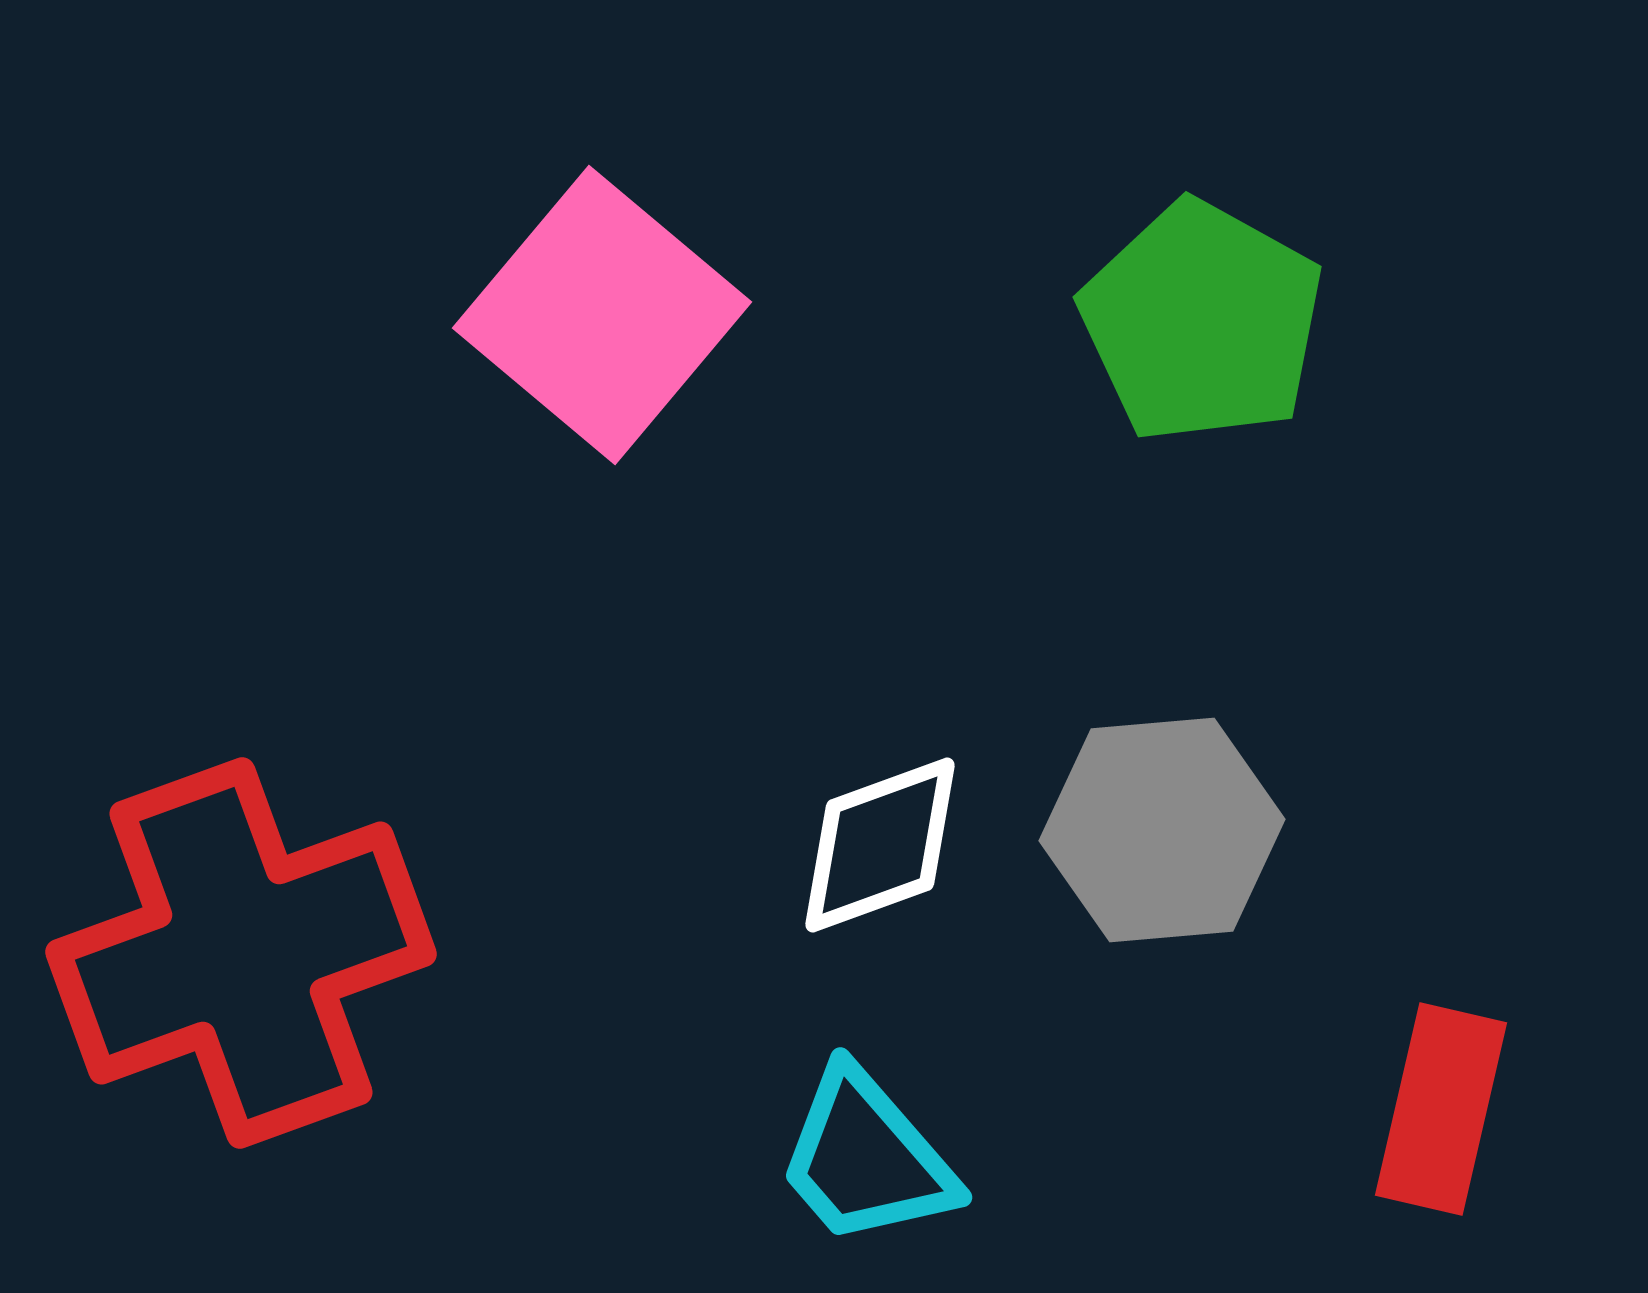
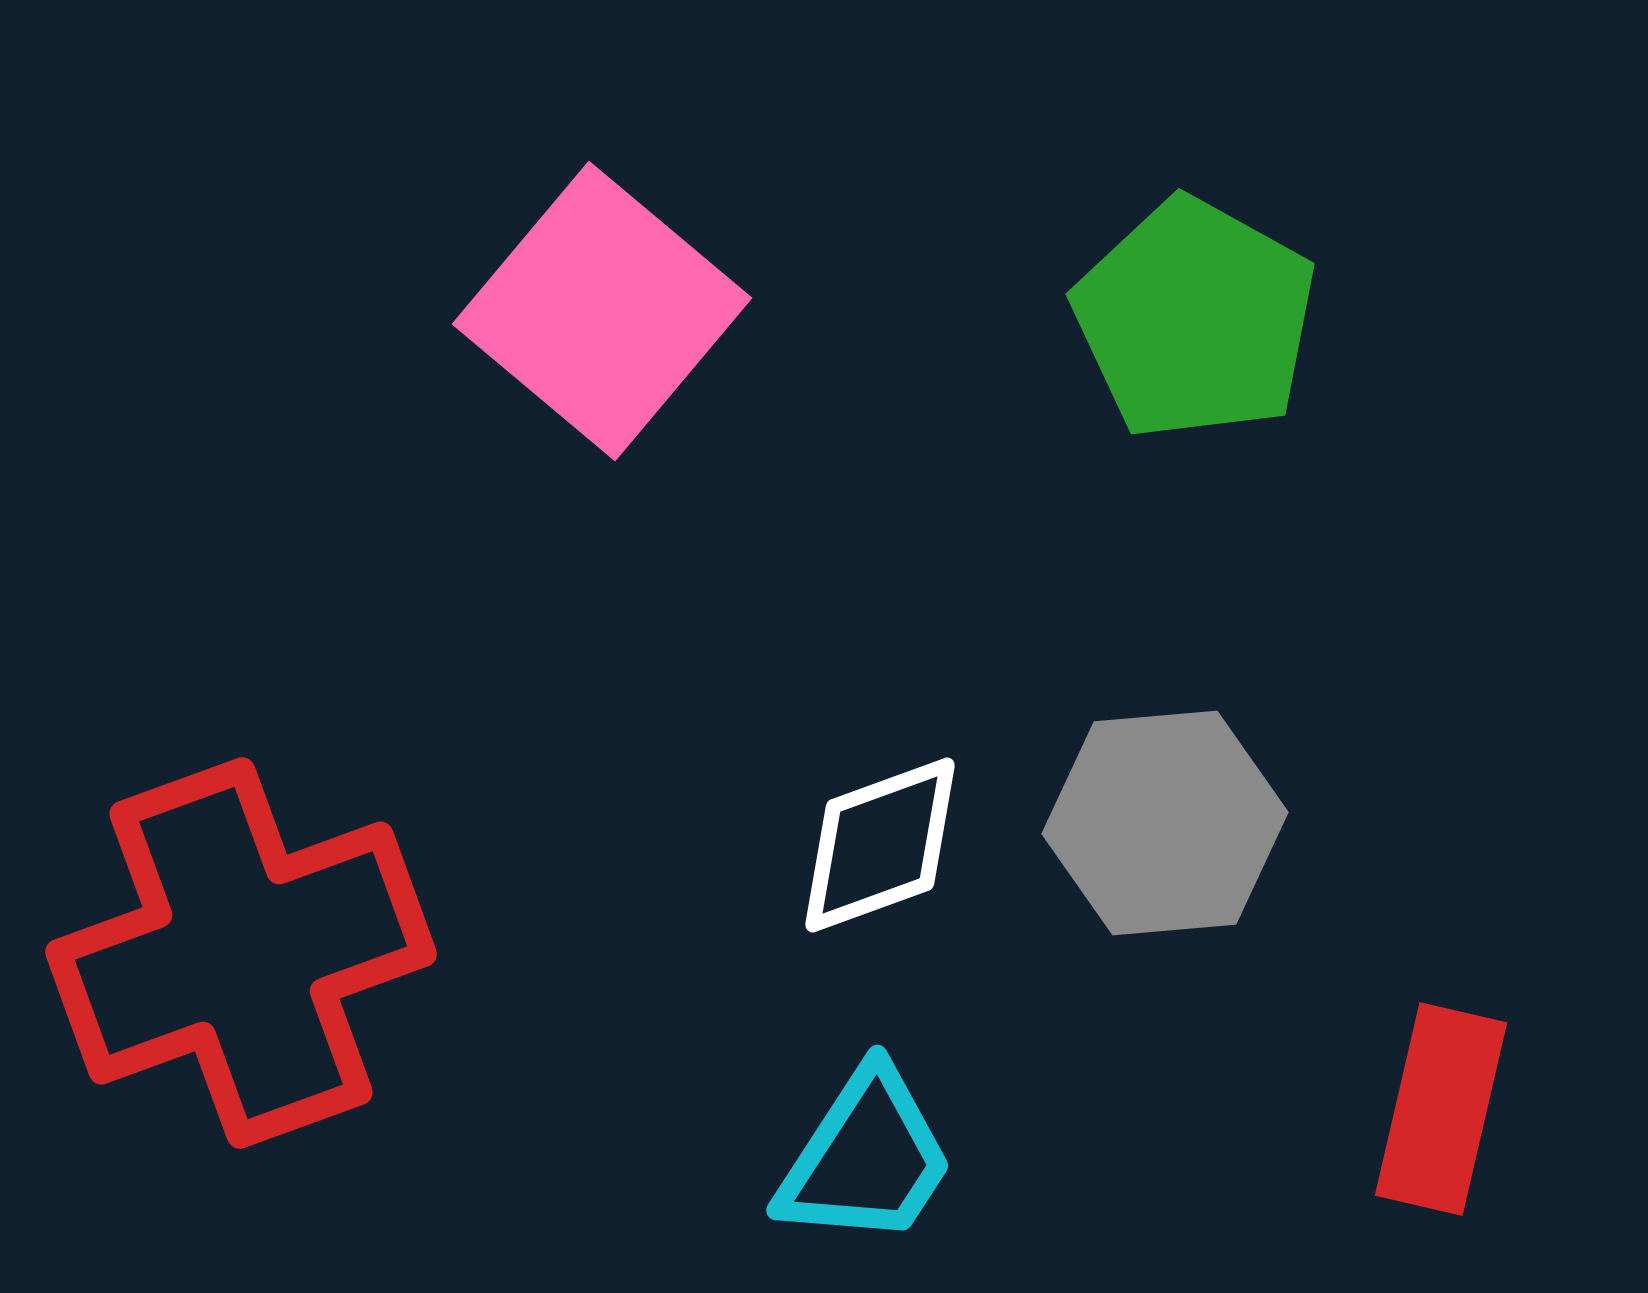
pink square: moved 4 px up
green pentagon: moved 7 px left, 3 px up
gray hexagon: moved 3 px right, 7 px up
cyan trapezoid: rotated 106 degrees counterclockwise
